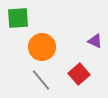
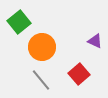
green square: moved 1 px right, 4 px down; rotated 35 degrees counterclockwise
